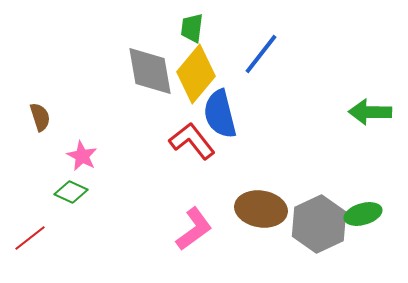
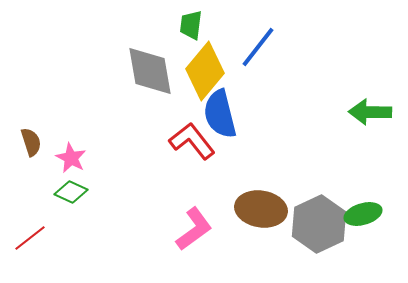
green trapezoid: moved 1 px left, 3 px up
blue line: moved 3 px left, 7 px up
yellow diamond: moved 9 px right, 3 px up
brown semicircle: moved 9 px left, 25 px down
pink star: moved 11 px left, 2 px down
